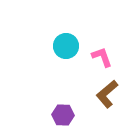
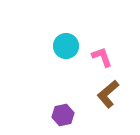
brown L-shape: moved 1 px right
purple hexagon: rotated 15 degrees counterclockwise
